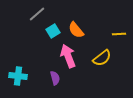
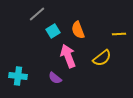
orange semicircle: moved 2 px right; rotated 18 degrees clockwise
purple semicircle: rotated 144 degrees clockwise
